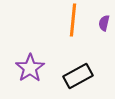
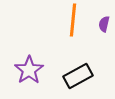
purple semicircle: moved 1 px down
purple star: moved 1 px left, 2 px down
